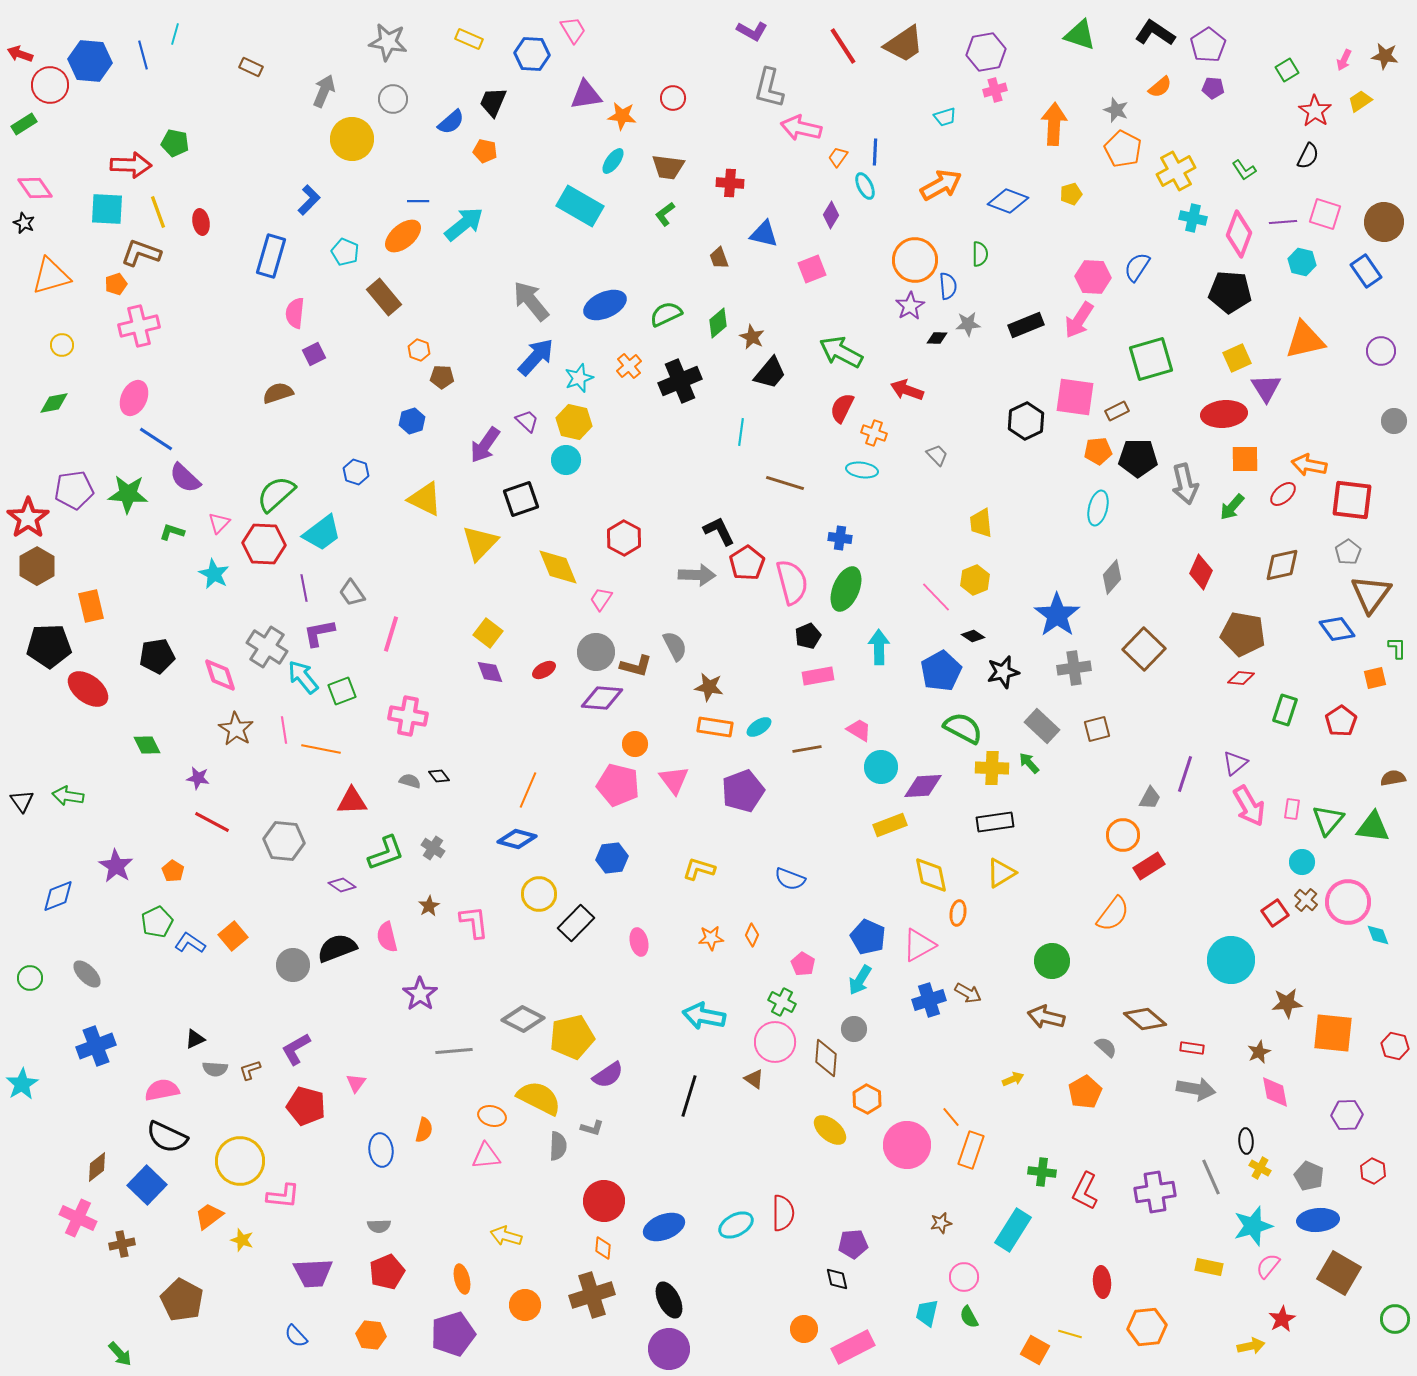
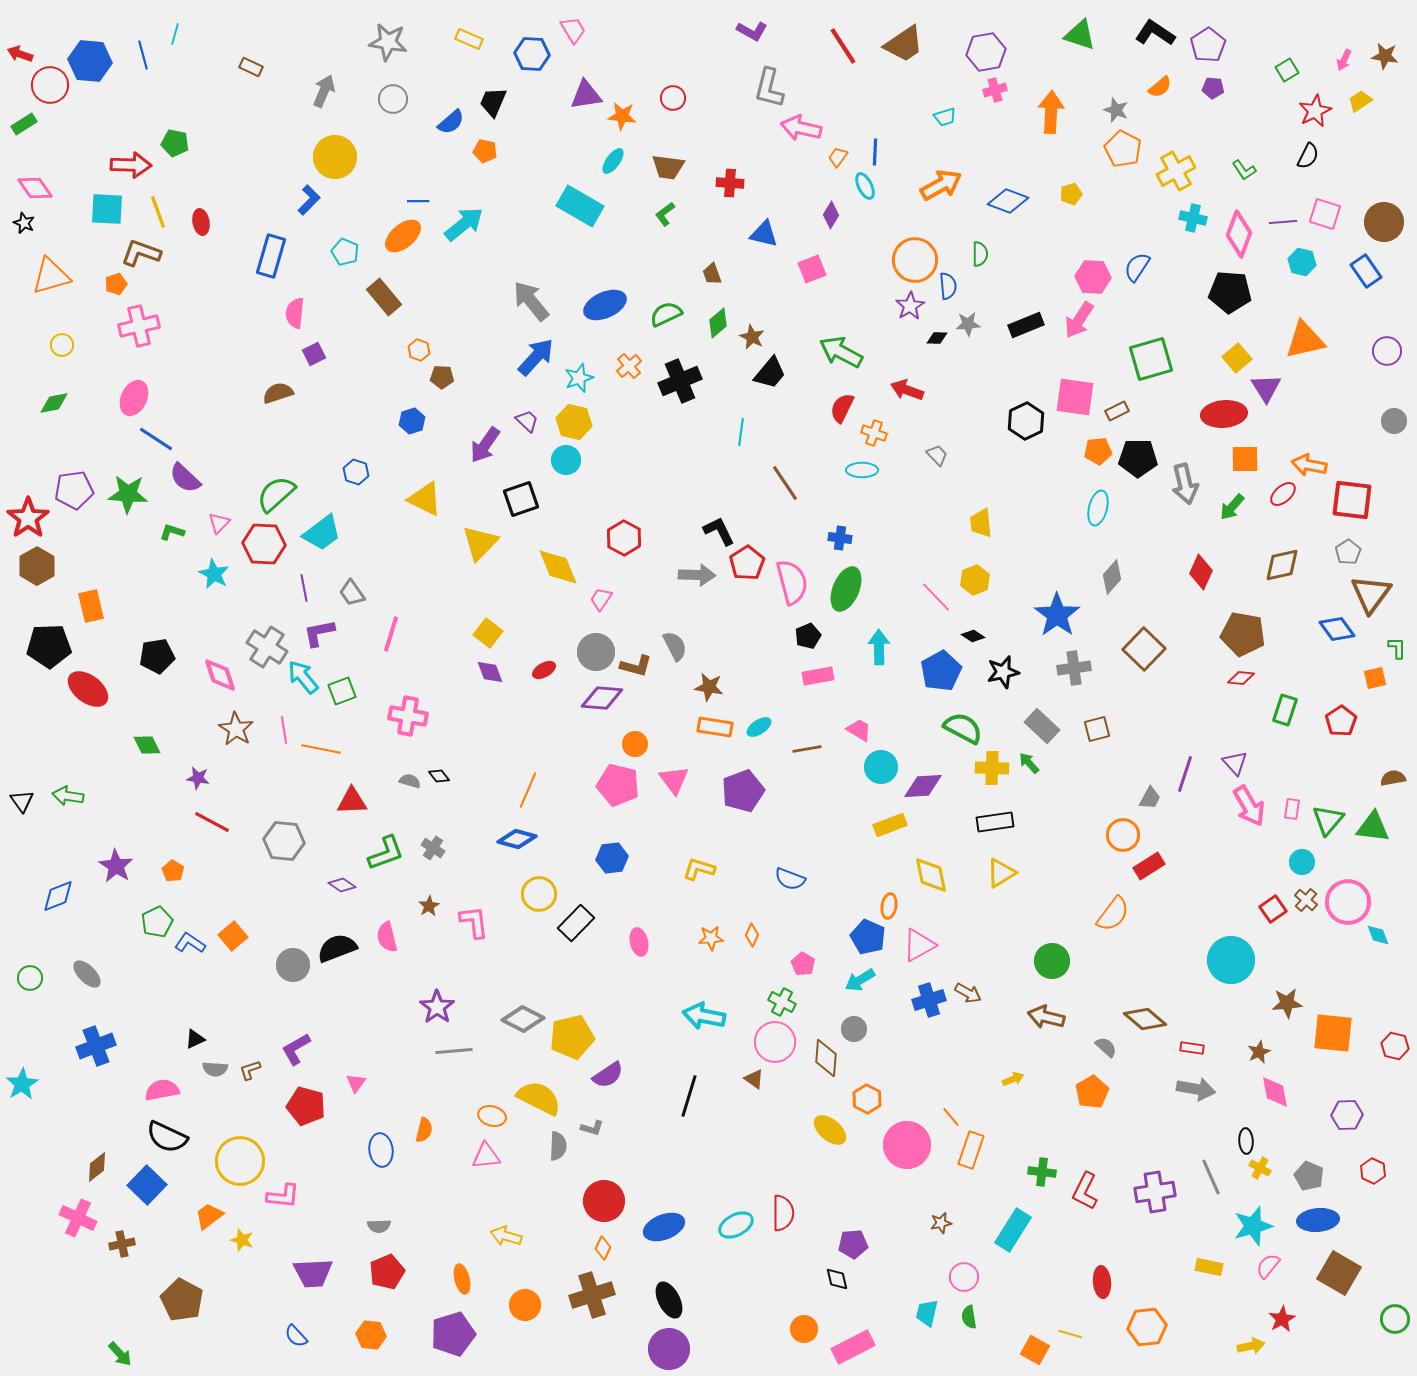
red star at (1315, 111): rotated 12 degrees clockwise
orange arrow at (1054, 124): moved 3 px left, 12 px up
yellow circle at (352, 139): moved 17 px left, 18 px down
brown trapezoid at (719, 258): moved 7 px left, 16 px down
purple circle at (1381, 351): moved 6 px right
yellow square at (1237, 358): rotated 16 degrees counterclockwise
cyan ellipse at (862, 470): rotated 8 degrees counterclockwise
brown line at (785, 483): rotated 39 degrees clockwise
purple triangle at (1235, 763): rotated 32 degrees counterclockwise
orange ellipse at (958, 913): moved 69 px left, 7 px up
red square at (1275, 913): moved 2 px left, 4 px up
cyan arrow at (860, 980): rotated 28 degrees clockwise
purple star at (420, 994): moved 17 px right, 13 px down
orange pentagon at (1085, 1092): moved 7 px right
orange diamond at (603, 1248): rotated 20 degrees clockwise
green semicircle at (969, 1317): rotated 20 degrees clockwise
